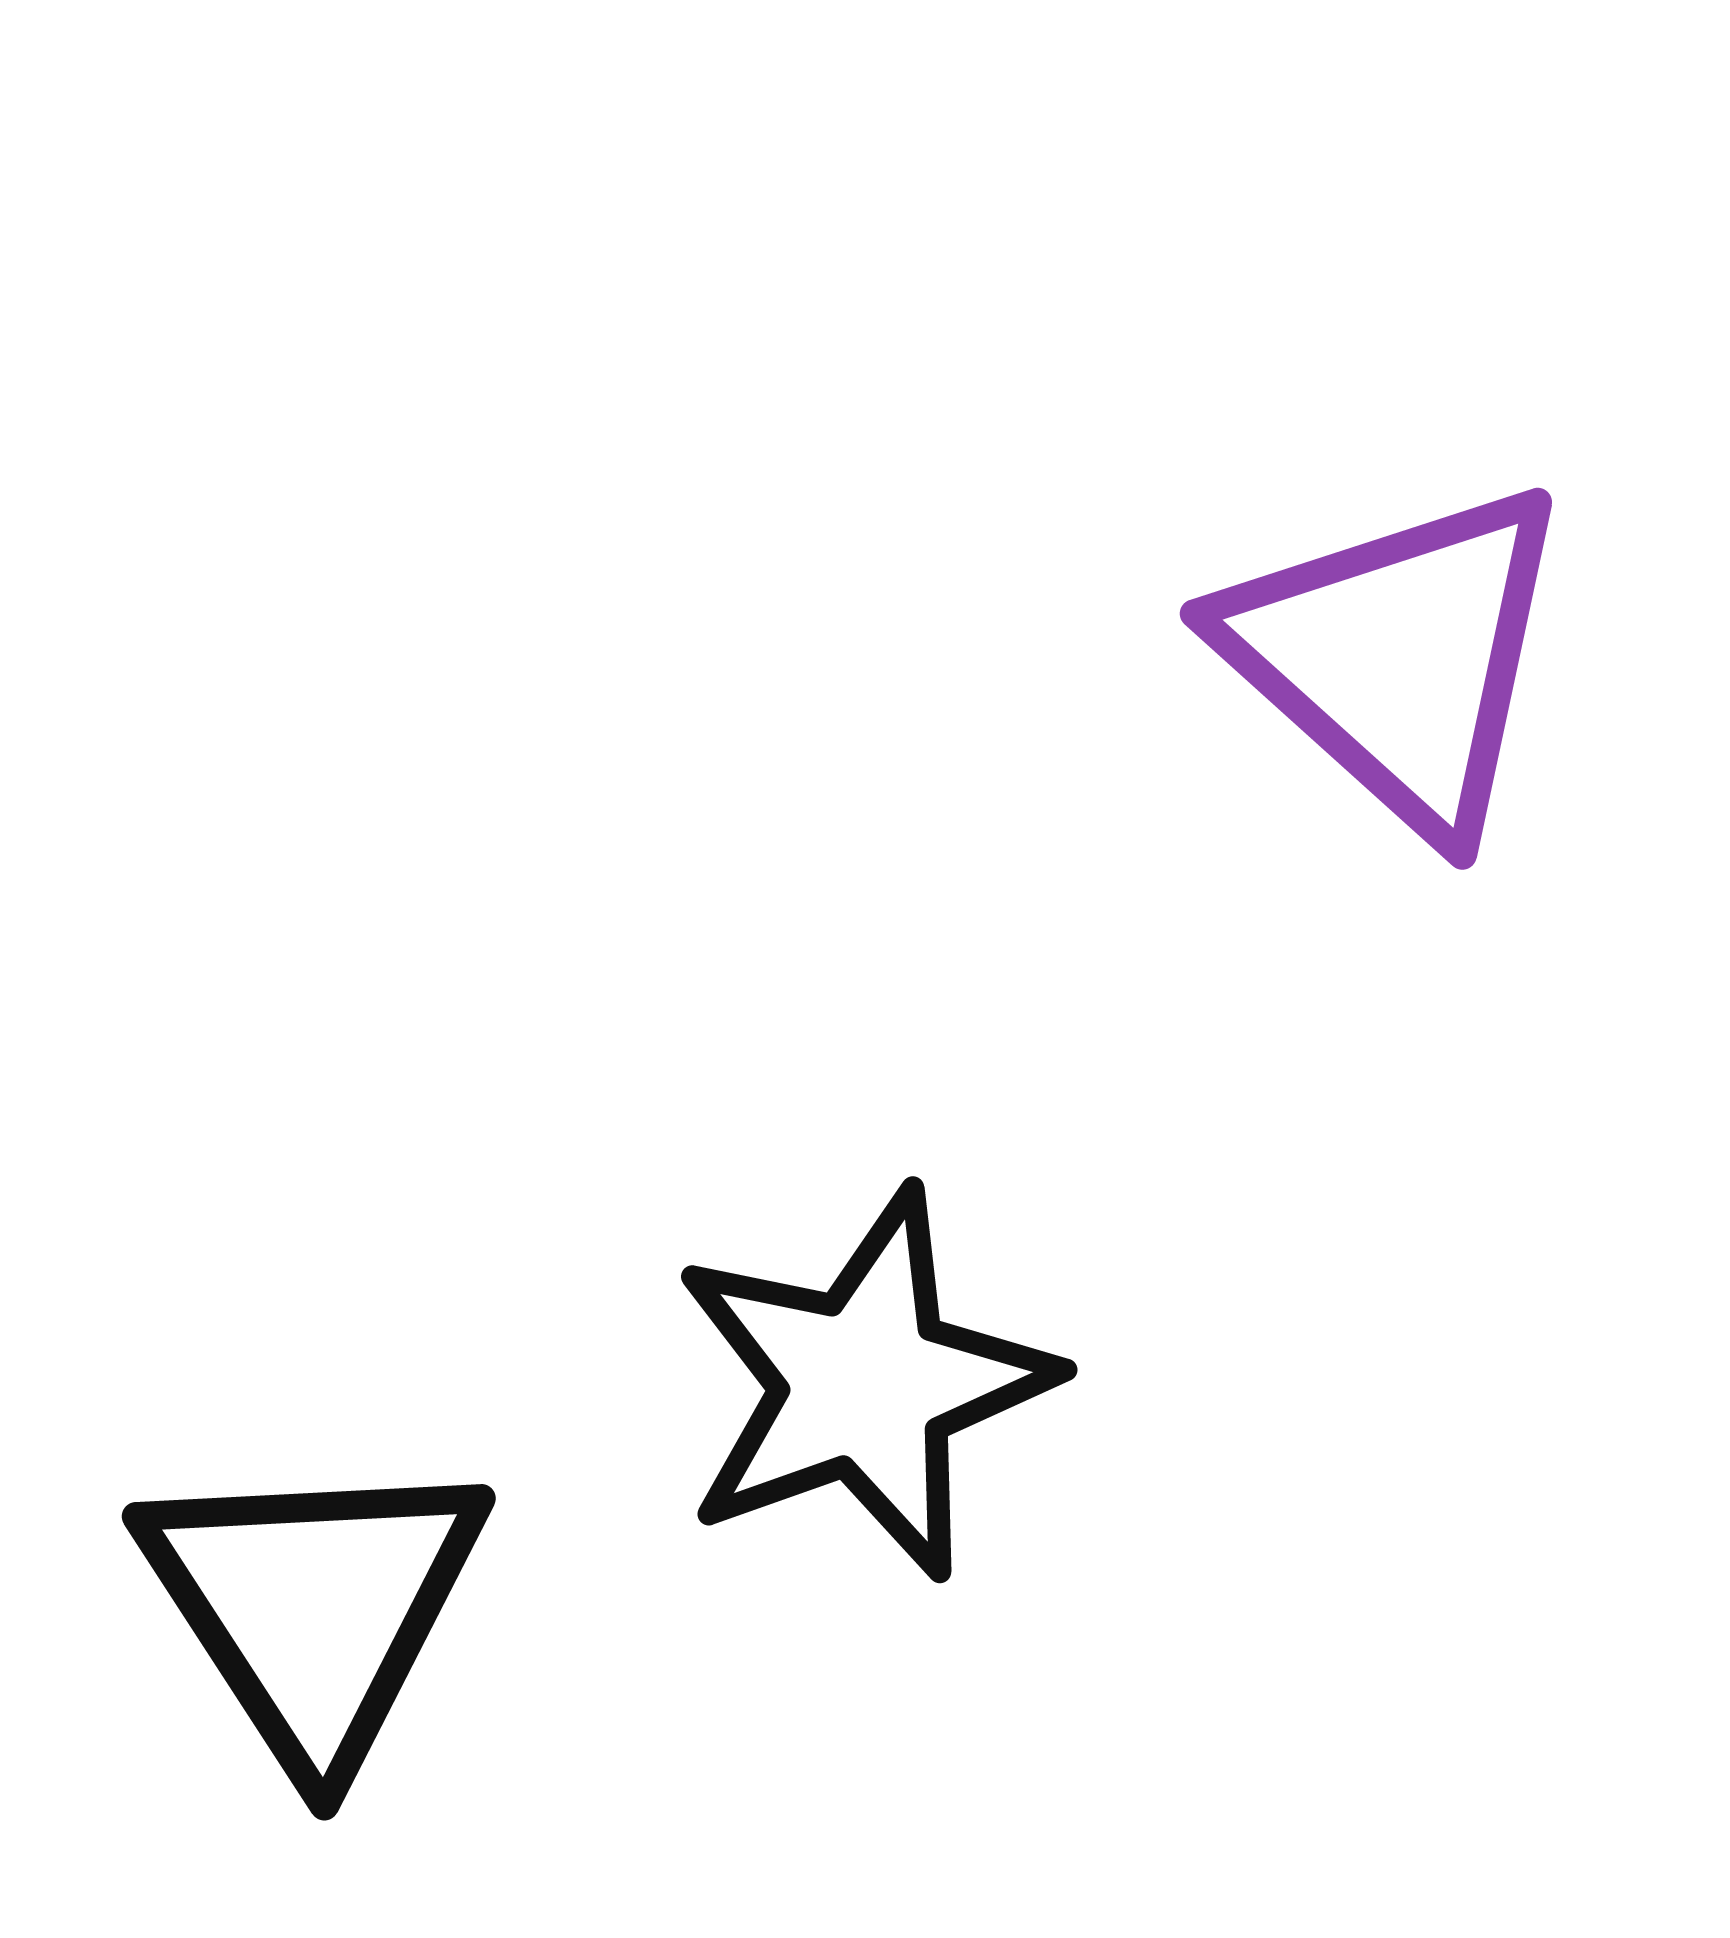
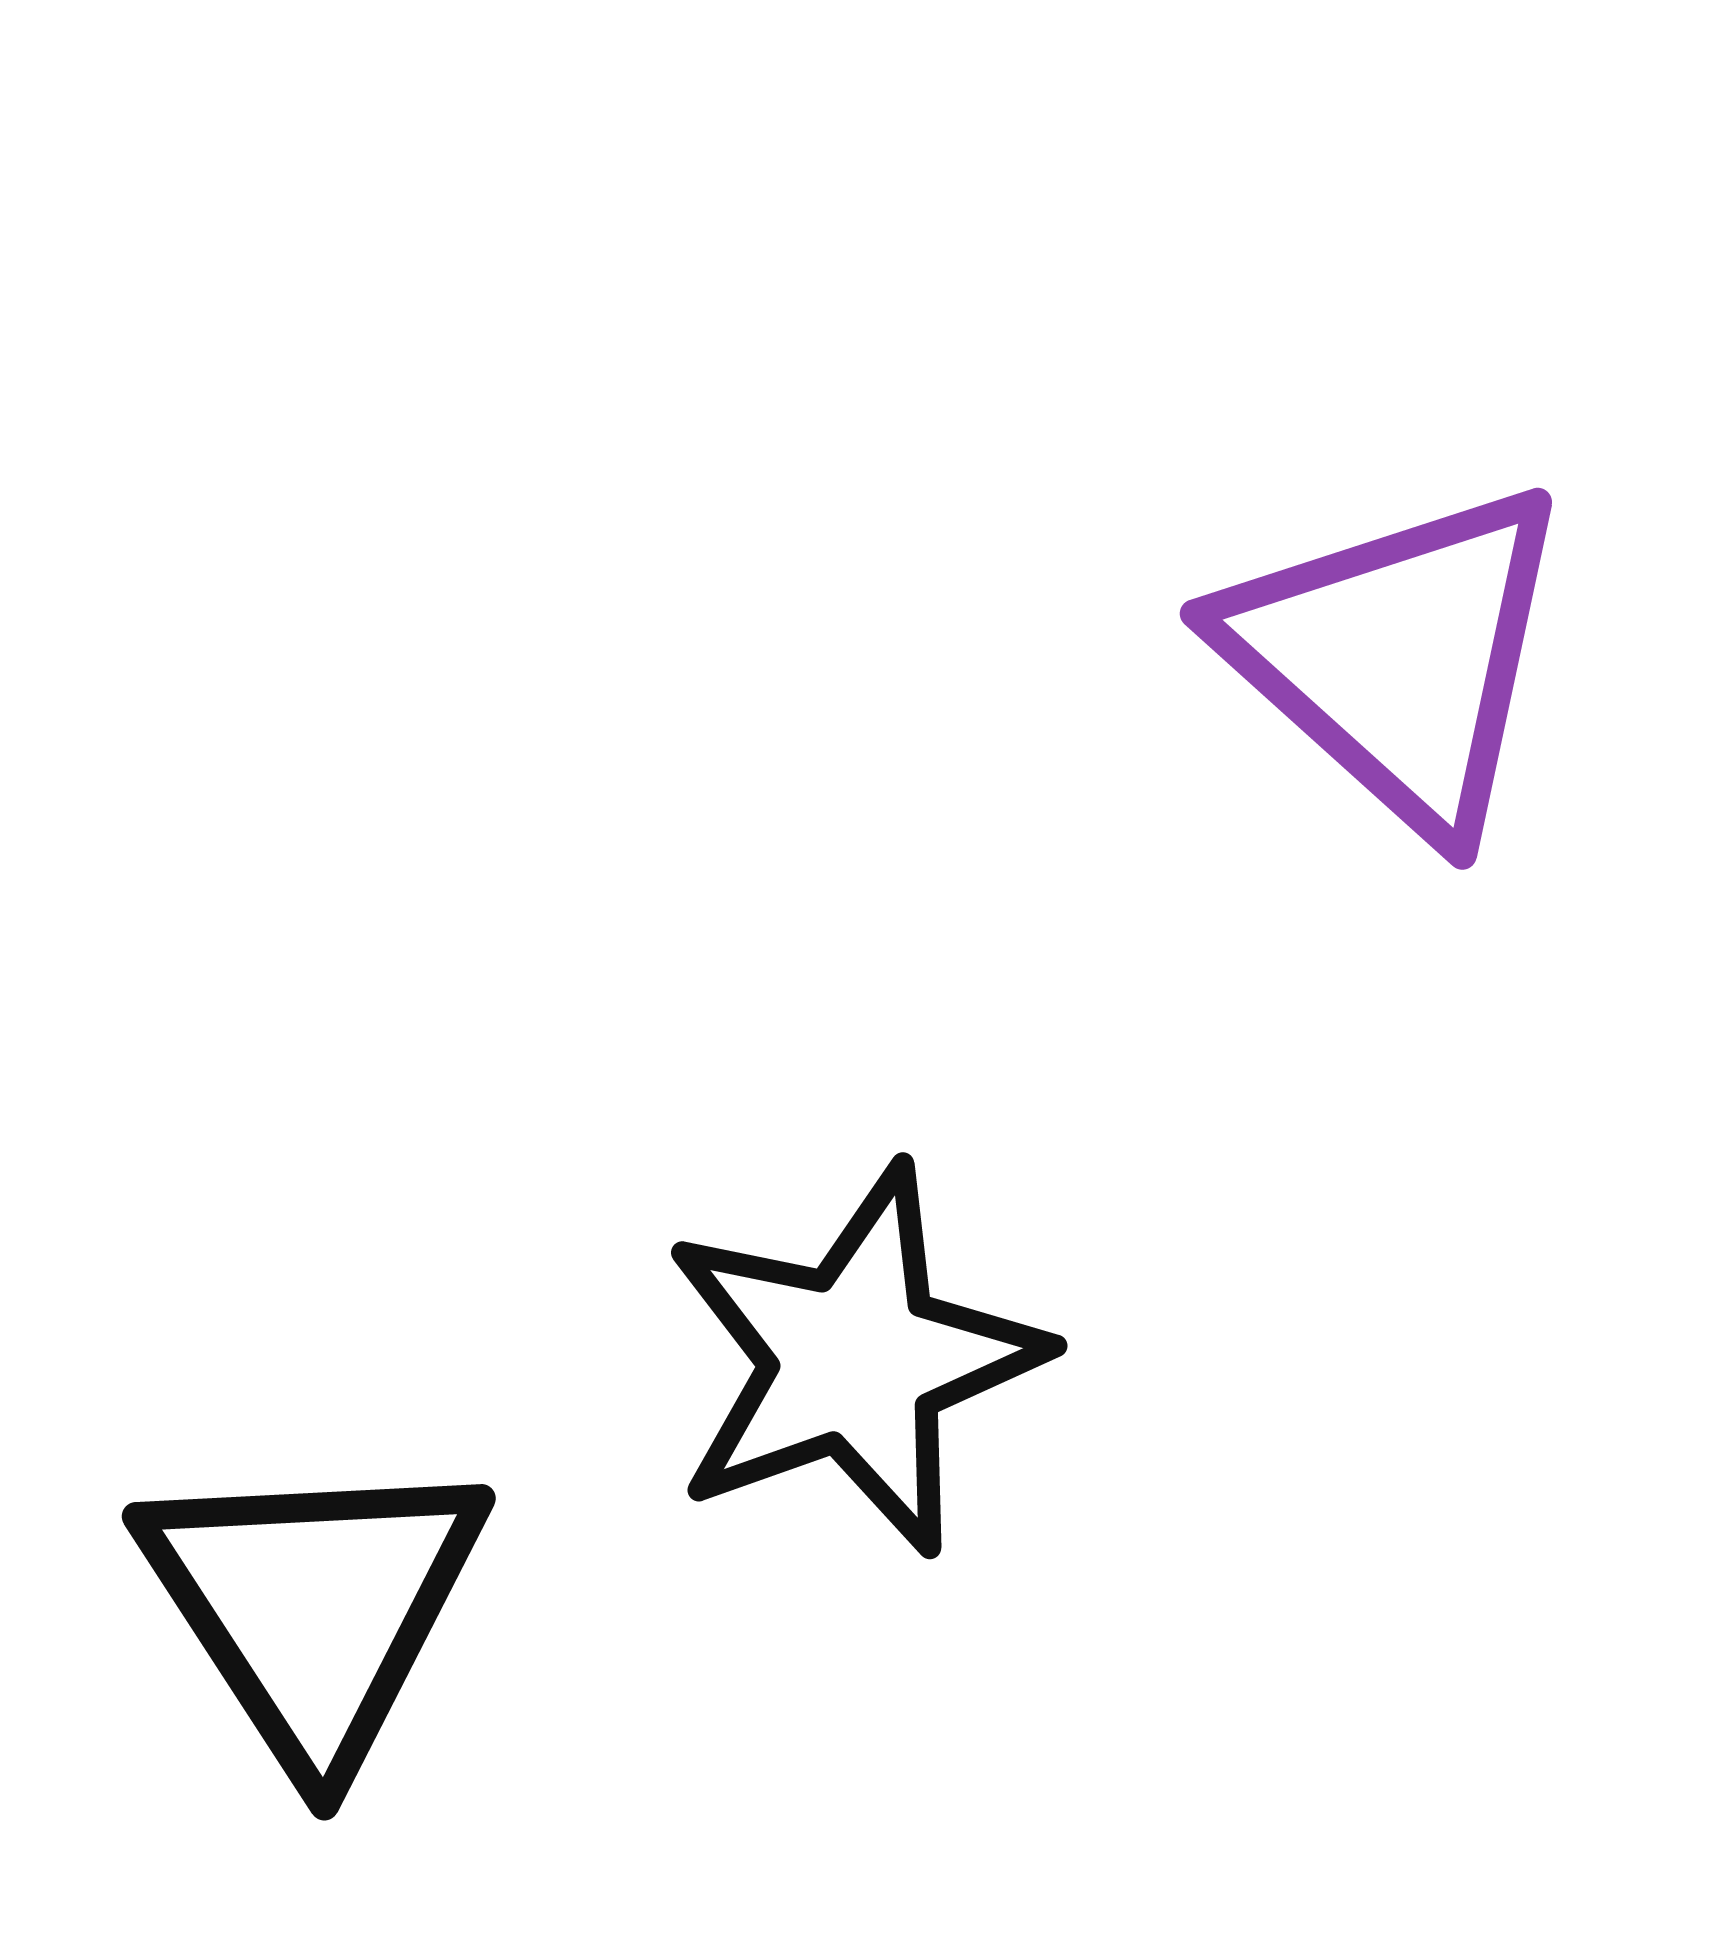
black star: moved 10 px left, 24 px up
